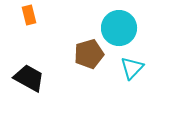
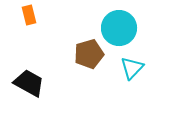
black trapezoid: moved 5 px down
